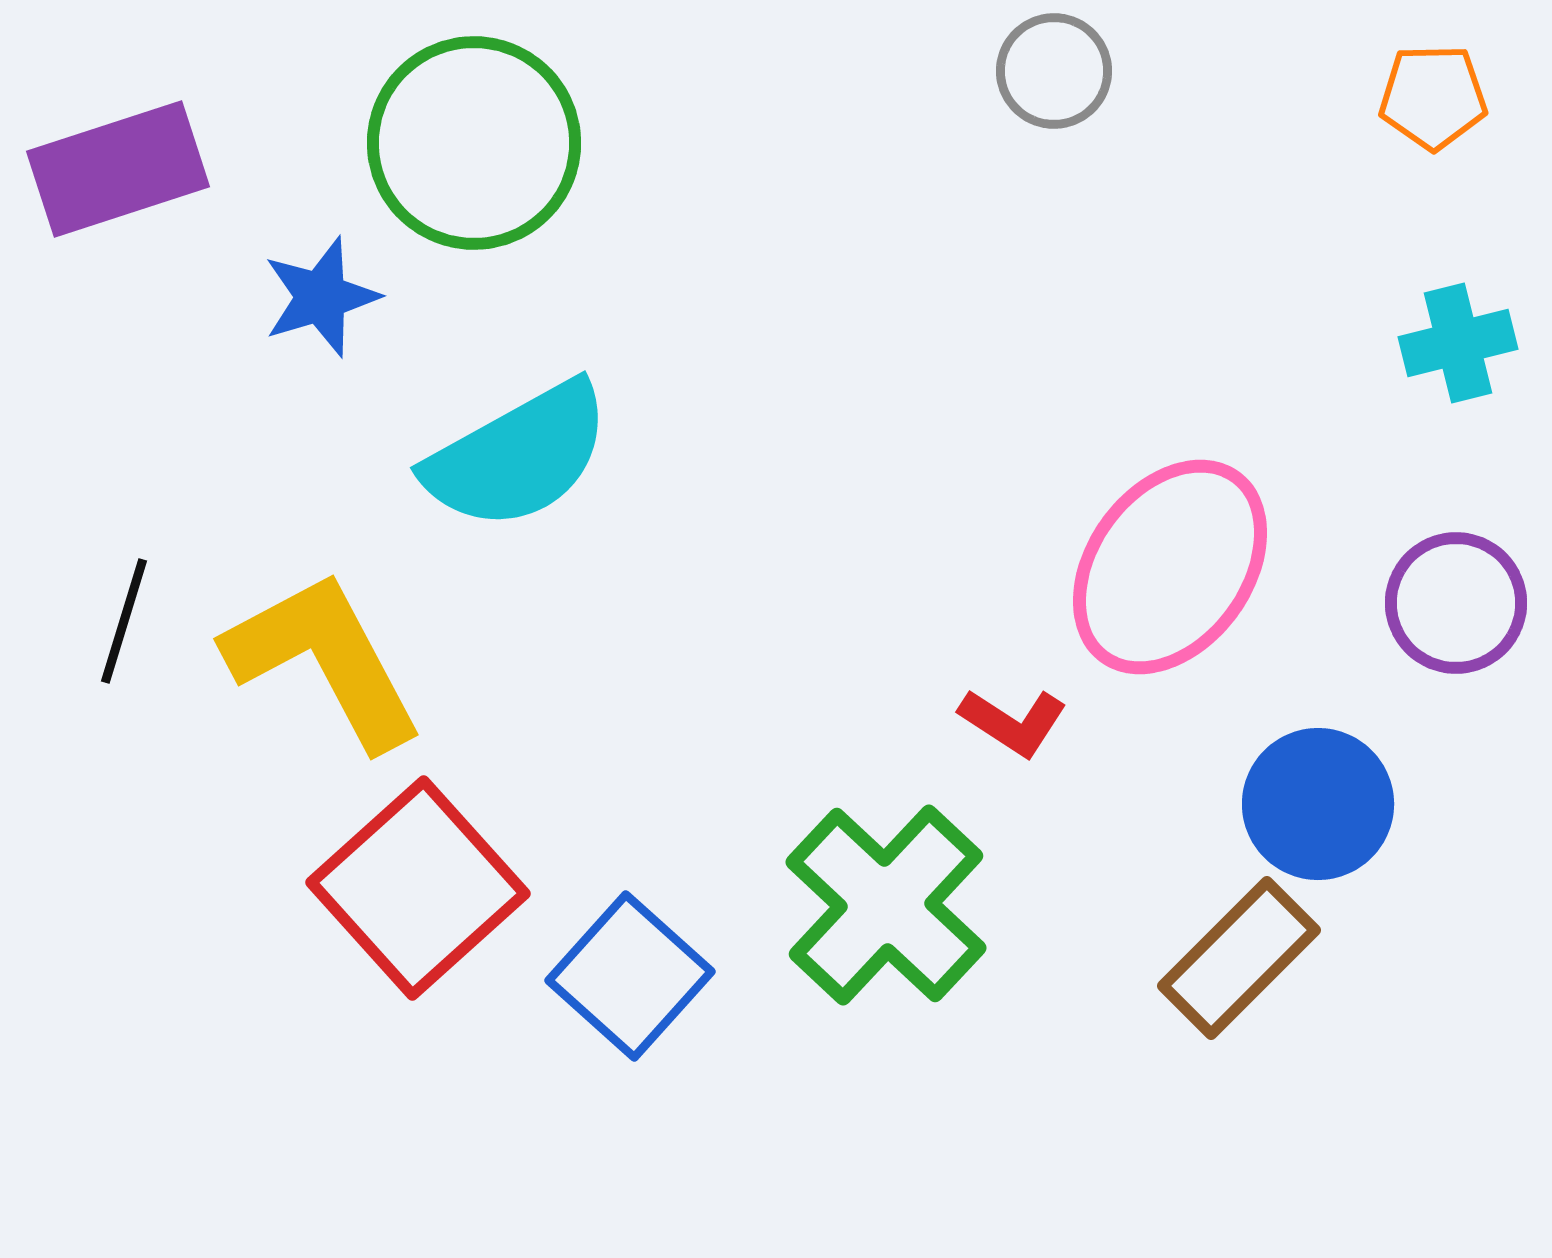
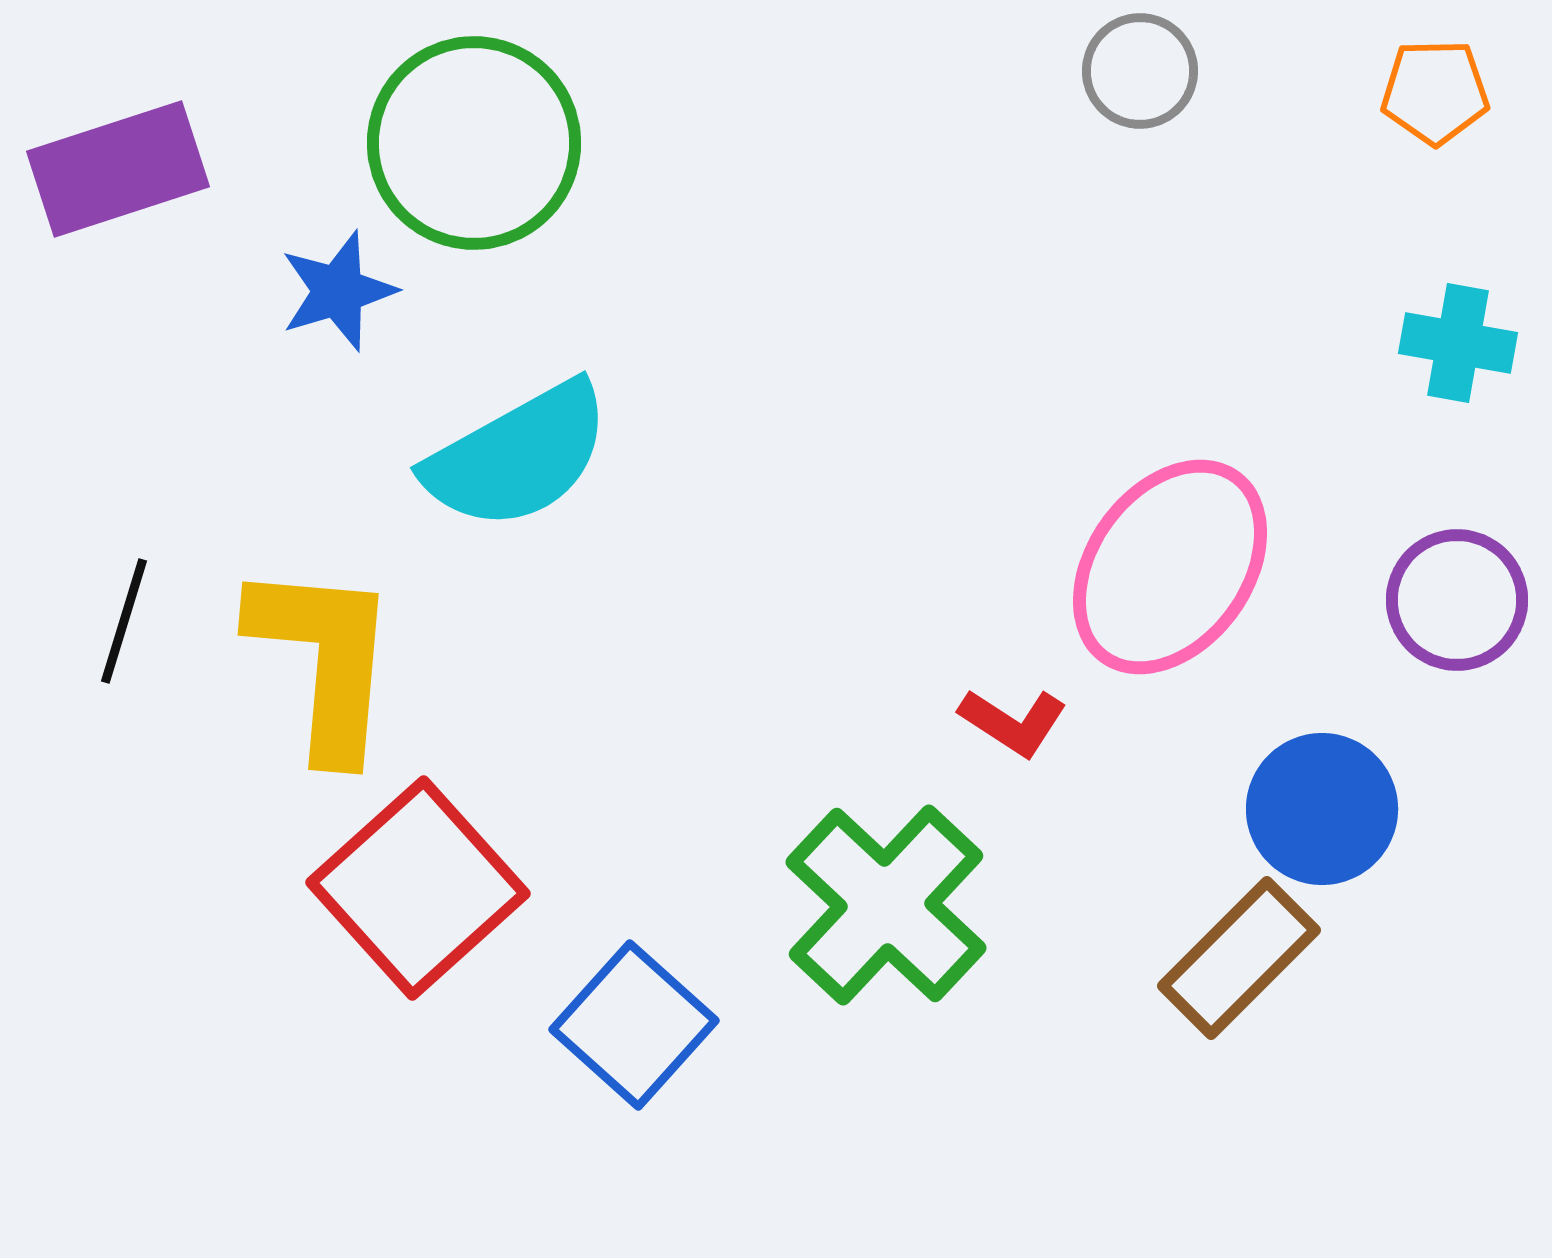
gray circle: moved 86 px right
orange pentagon: moved 2 px right, 5 px up
blue star: moved 17 px right, 6 px up
cyan cross: rotated 24 degrees clockwise
purple circle: moved 1 px right, 3 px up
yellow L-shape: rotated 33 degrees clockwise
blue circle: moved 4 px right, 5 px down
blue square: moved 4 px right, 49 px down
